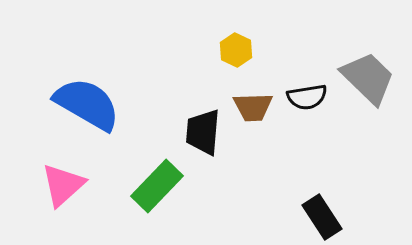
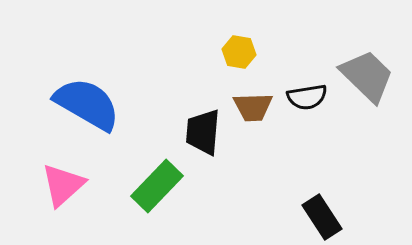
yellow hexagon: moved 3 px right, 2 px down; rotated 16 degrees counterclockwise
gray trapezoid: moved 1 px left, 2 px up
